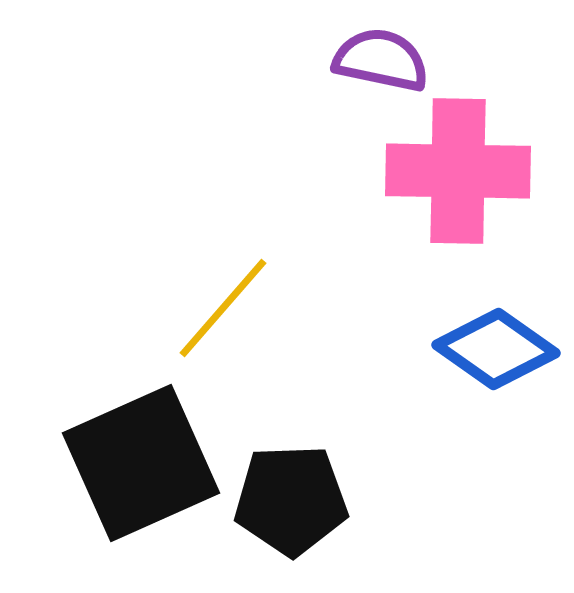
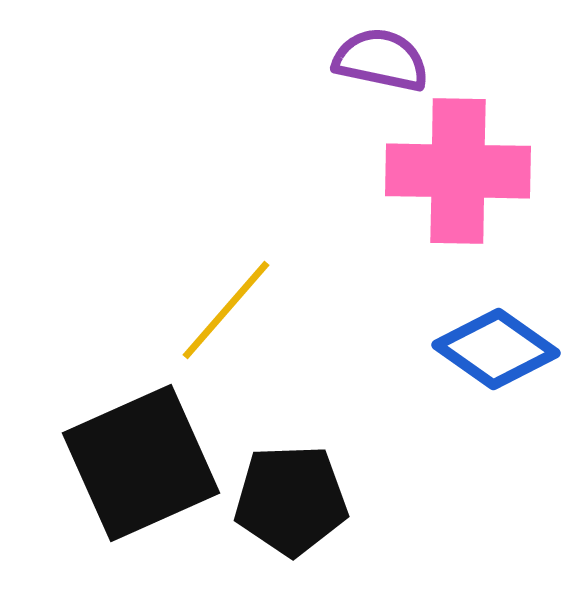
yellow line: moved 3 px right, 2 px down
